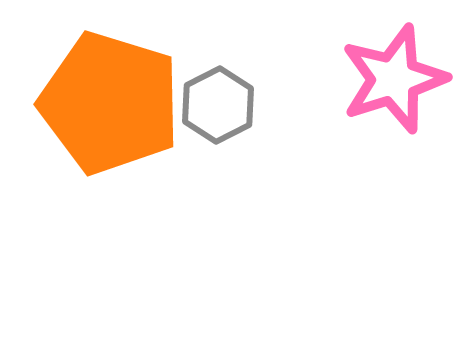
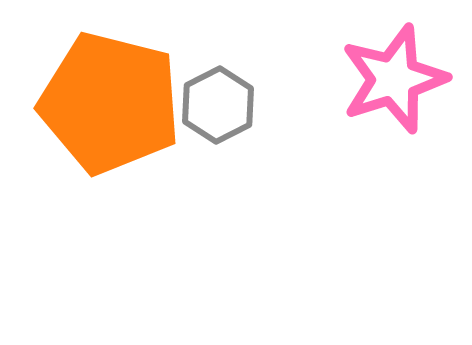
orange pentagon: rotated 3 degrees counterclockwise
